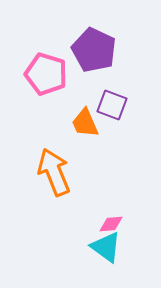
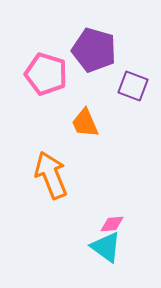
purple pentagon: rotated 9 degrees counterclockwise
purple square: moved 21 px right, 19 px up
orange arrow: moved 3 px left, 3 px down
pink diamond: moved 1 px right
